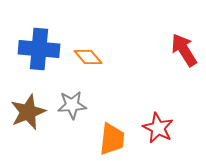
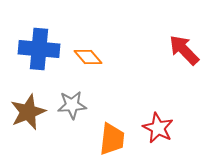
red arrow: rotated 12 degrees counterclockwise
